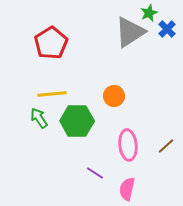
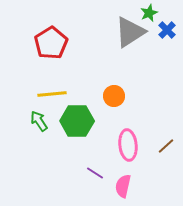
blue cross: moved 1 px down
green arrow: moved 3 px down
pink semicircle: moved 4 px left, 3 px up
